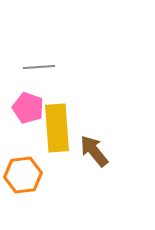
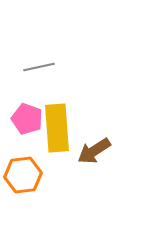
gray line: rotated 8 degrees counterclockwise
pink pentagon: moved 1 px left, 11 px down
brown arrow: rotated 84 degrees counterclockwise
